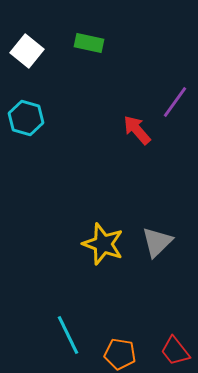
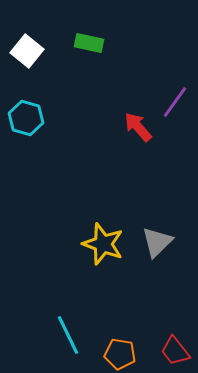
red arrow: moved 1 px right, 3 px up
